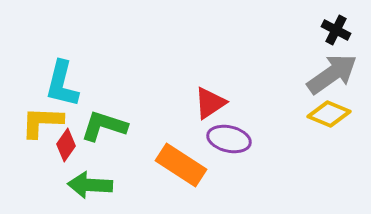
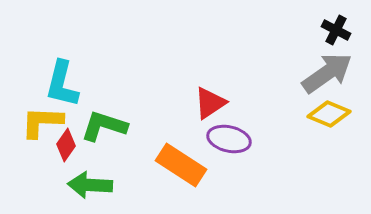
gray arrow: moved 5 px left, 1 px up
